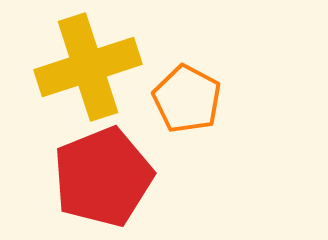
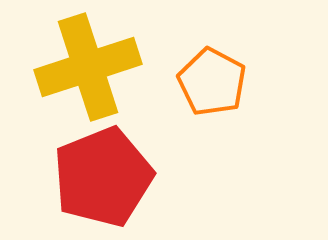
orange pentagon: moved 25 px right, 17 px up
